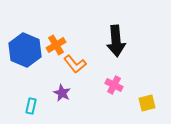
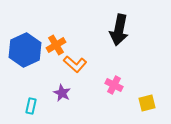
black arrow: moved 3 px right, 11 px up; rotated 16 degrees clockwise
blue hexagon: rotated 12 degrees clockwise
orange L-shape: rotated 10 degrees counterclockwise
